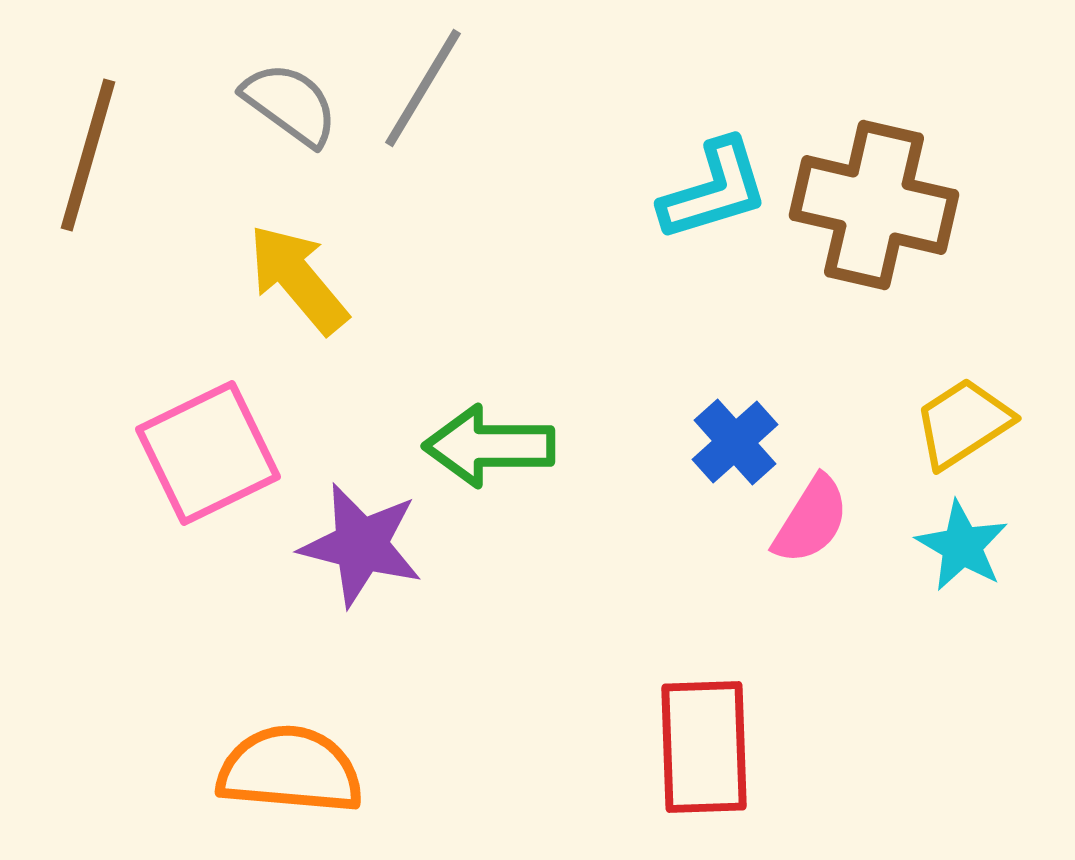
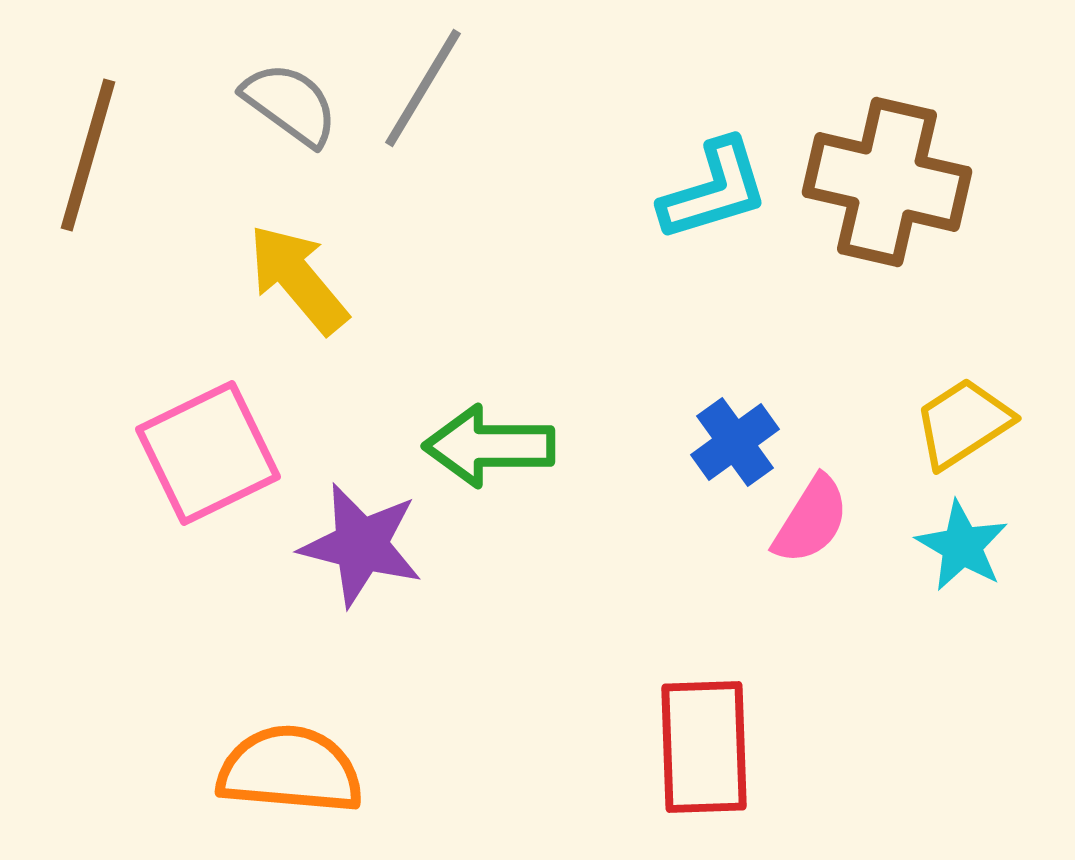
brown cross: moved 13 px right, 23 px up
blue cross: rotated 6 degrees clockwise
